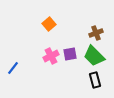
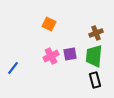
orange square: rotated 24 degrees counterclockwise
green trapezoid: rotated 50 degrees clockwise
